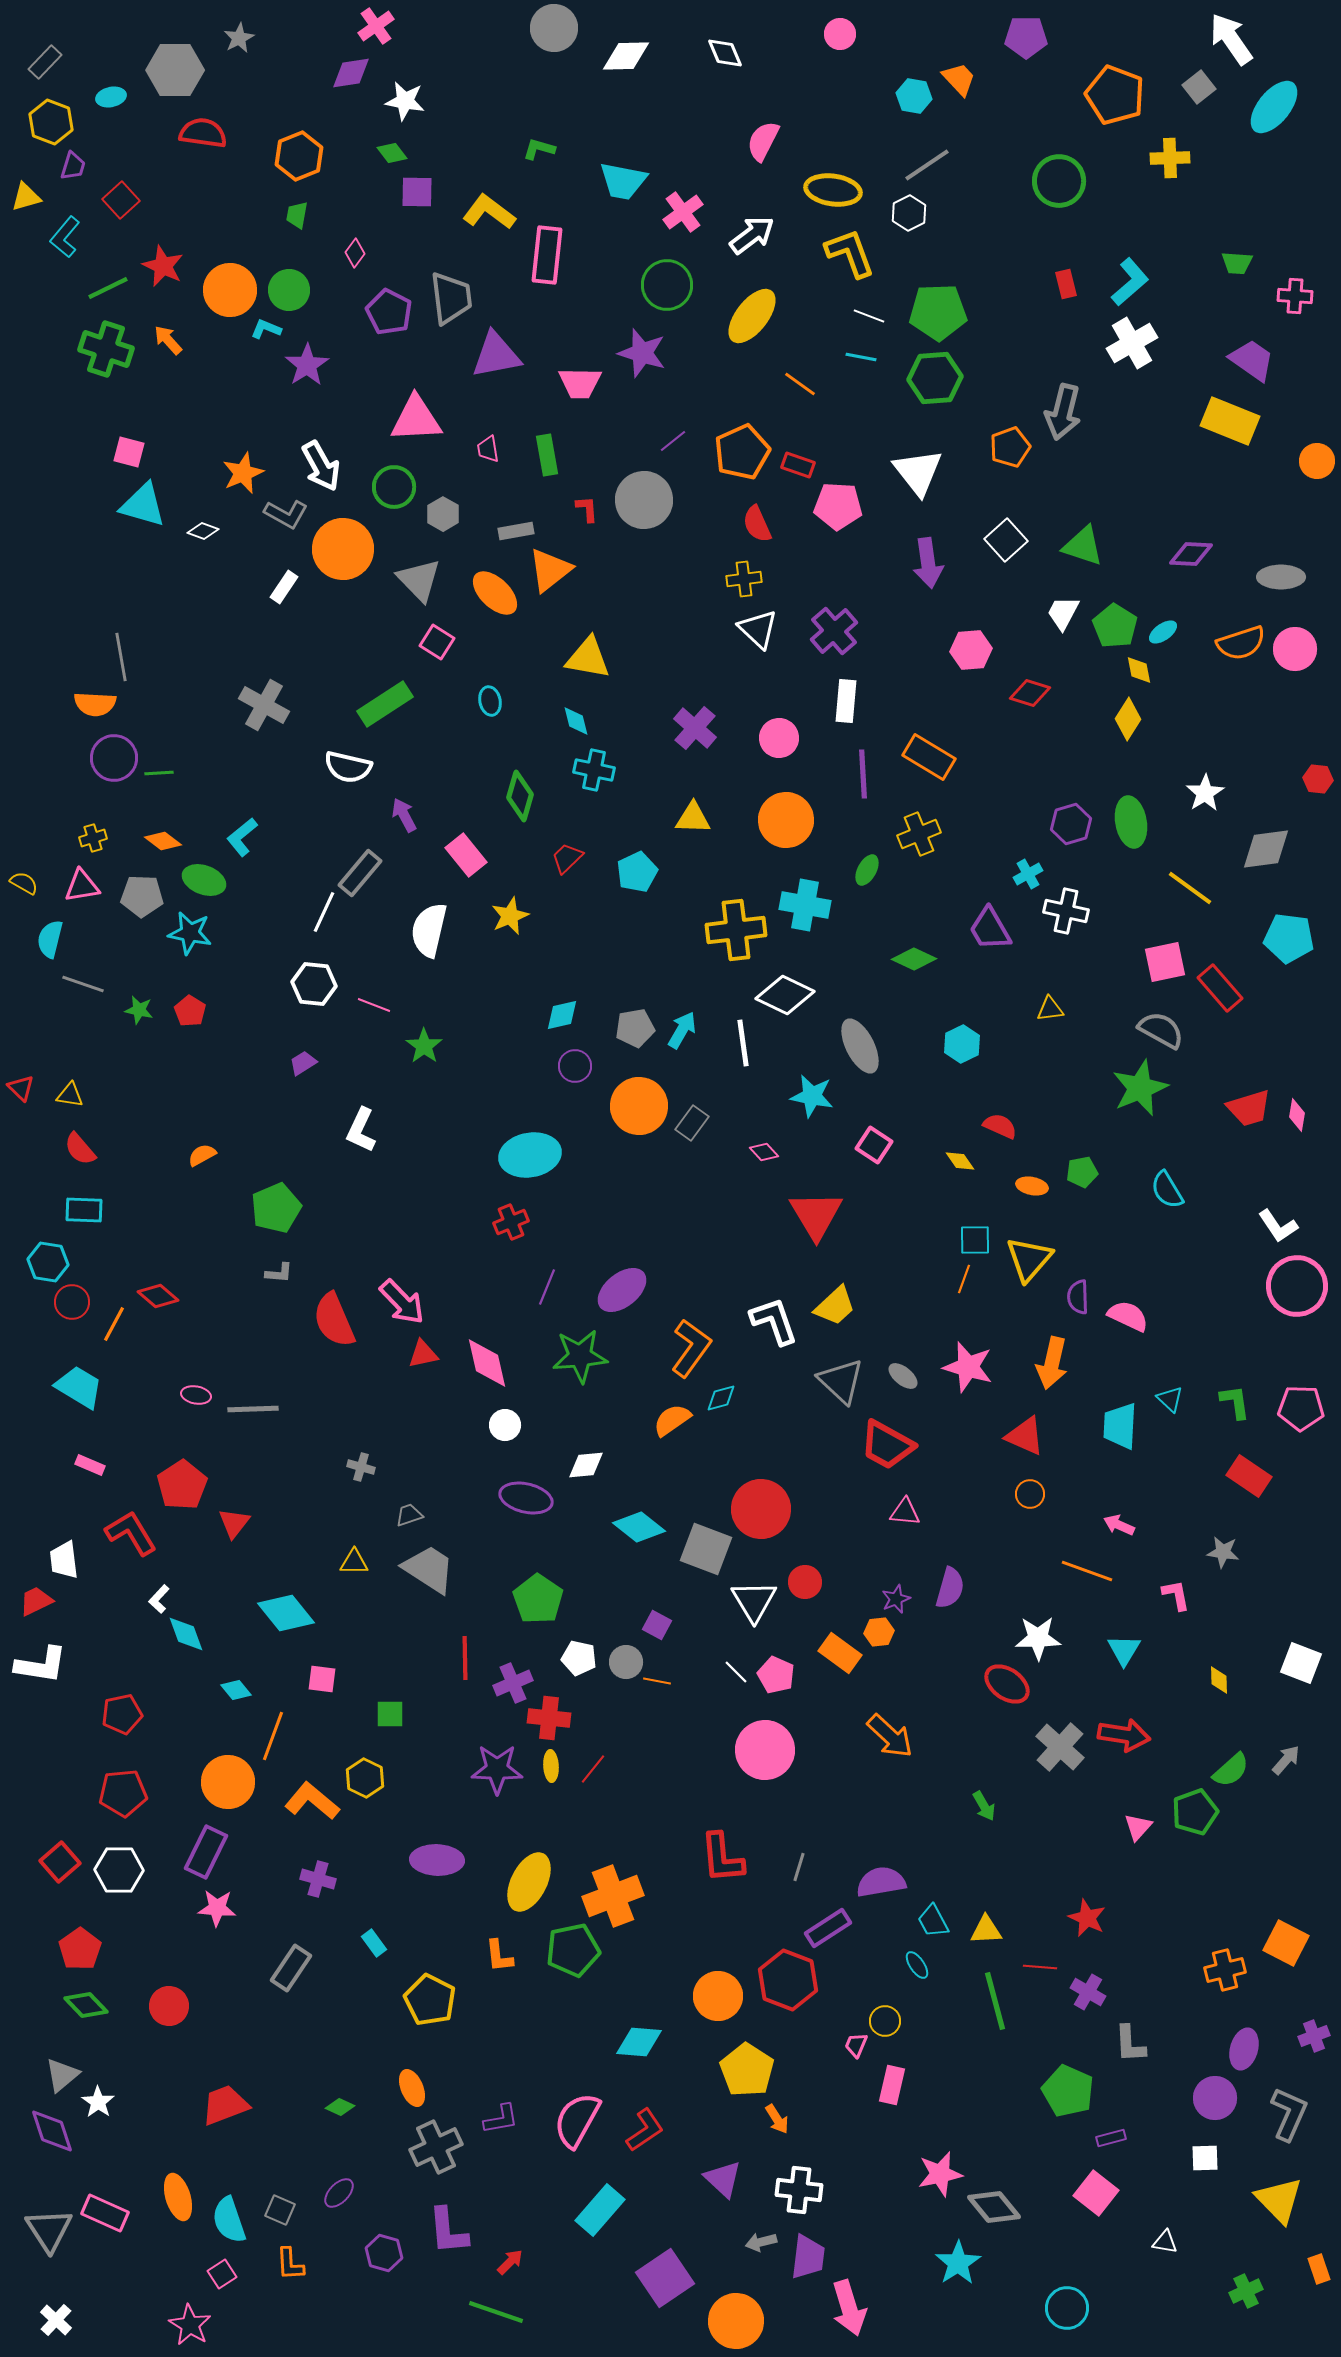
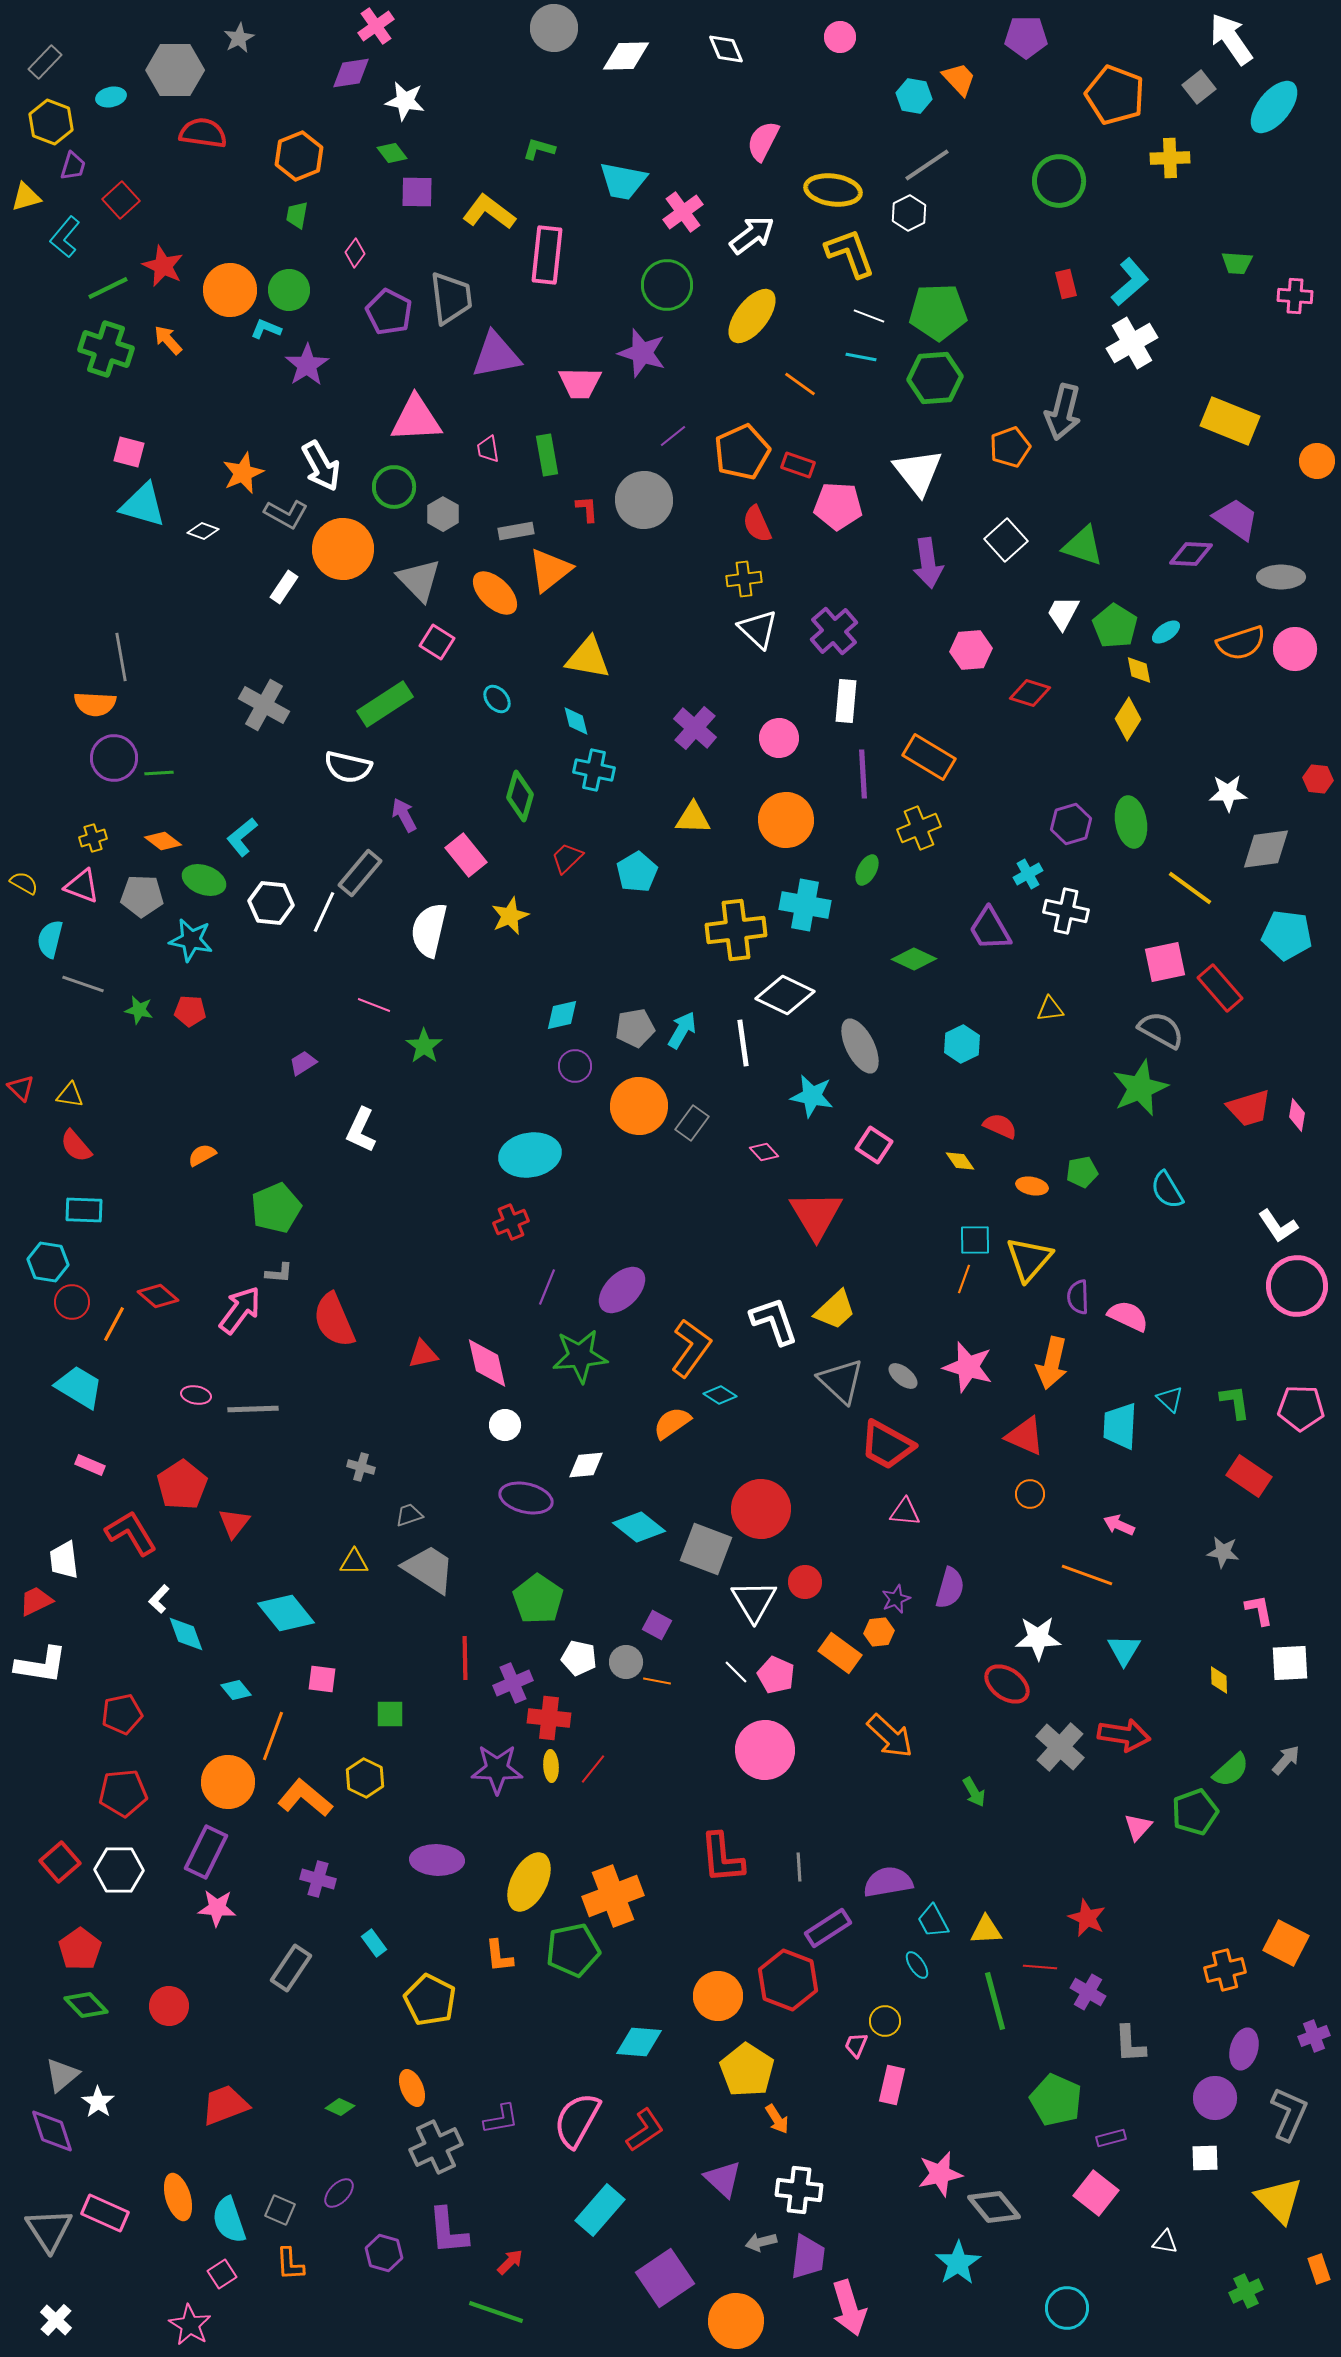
pink circle at (840, 34): moved 3 px down
white diamond at (725, 53): moved 1 px right, 4 px up
purple trapezoid at (1252, 360): moved 16 px left, 159 px down
purple line at (673, 441): moved 5 px up
cyan ellipse at (1163, 632): moved 3 px right
cyan ellipse at (490, 701): moved 7 px right, 2 px up; rotated 28 degrees counterclockwise
white star at (1205, 793): moved 23 px right; rotated 30 degrees clockwise
yellow cross at (919, 834): moved 6 px up
cyan pentagon at (637, 872): rotated 6 degrees counterclockwise
pink triangle at (82, 886): rotated 30 degrees clockwise
cyan star at (190, 933): moved 1 px right, 7 px down
cyan pentagon at (1289, 938): moved 2 px left, 3 px up
white hexagon at (314, 984): moved 43 px left, 81 px up
red pentagon at (190, 1011): rotated 28 degrees counterclockwise
red semicircle at (80, 1149): moved 4 px left, 3 px up
purple ellipse at (622, 1290): rotated 6 degrees counterclockwise
pink arrow at (402, 1302): moved 162 px left, 8 px down; rotated 99 degrees counterclockwise
yellow trapezoid at (835, 1306): moved 4 px down
cyan diamond at (721, 1398): moved 1 px left, 3 px up; rotated 48 degrees clockwise
orange semicircle at (672, 1420): moved 3 px down
orange line at (1087, 1571): moved 4 px down
pink L-shape at (1176, 1595): moved 83 px right, 15 px down
white square at (1301, 1663): moved 11 px left; rotated 24 degrees counterclockwise
orange L-shape at (312, 1801): moved 7 px left, 3 px up
green arrow at (984, 1806): moved 10 px left, 14 px up
gray line at (799, 1867): rotated 20 degrees counterclockwise
purple semicircle at (881, 1882): moved 7 px right
green pentagon at (1068, 2091): moved 12 px left, 9 px down
